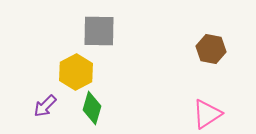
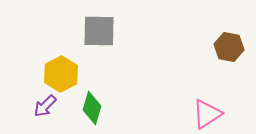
brown hexagon: moved 18 px right, 2 px up
yellow hexagon: moved 15 px left, 2 px down
